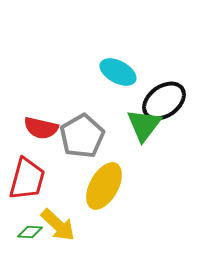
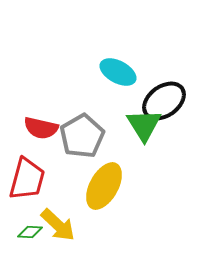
green triangle: rotated 9 degrees counterclockwise
